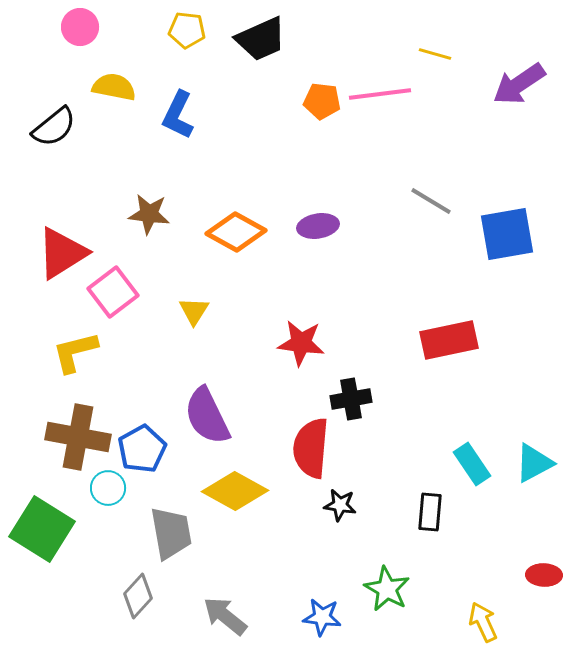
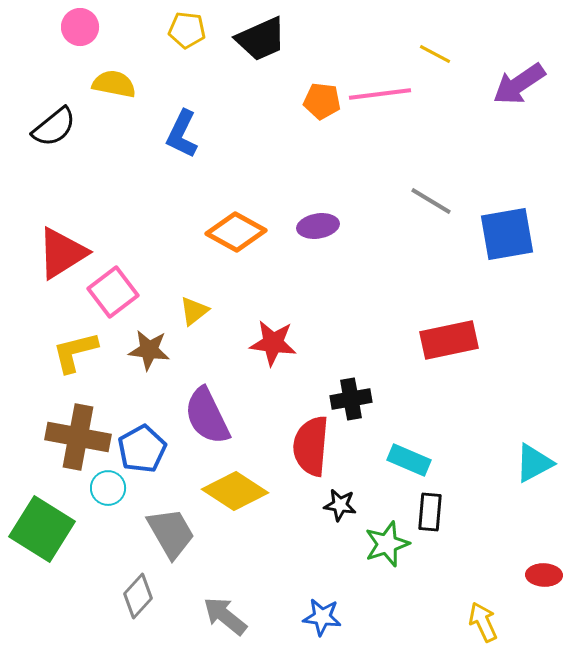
yellow line: rotated 12 degrees clockwise
yellow semicircle: moved 3 px up
blue L-shape: moved 4 px right, 19 px down
brown star: moved 136 px down
yellow triangle: rotated 20 degrees clockwise
red star: moved 28 px left
red semicircle: moved 2 px up
cyan rectangle: moved 63 px left, 4 px up; rotated 33 degrees counterclockwise
yellow diamond: rotated 4 degrees clockwise
gray trapezoid: rotated 20 degrees counterclockwise
green star: moved 45 px up; rotated 24 degrees clockwise
